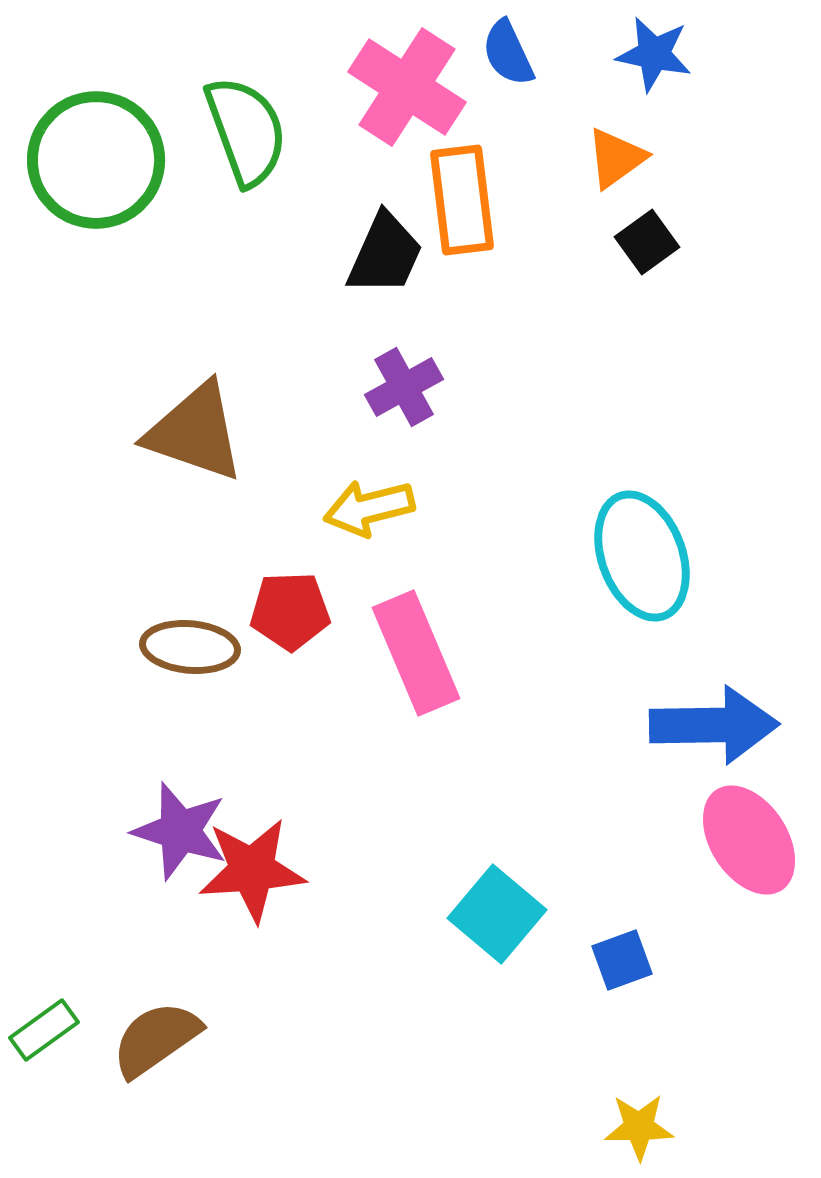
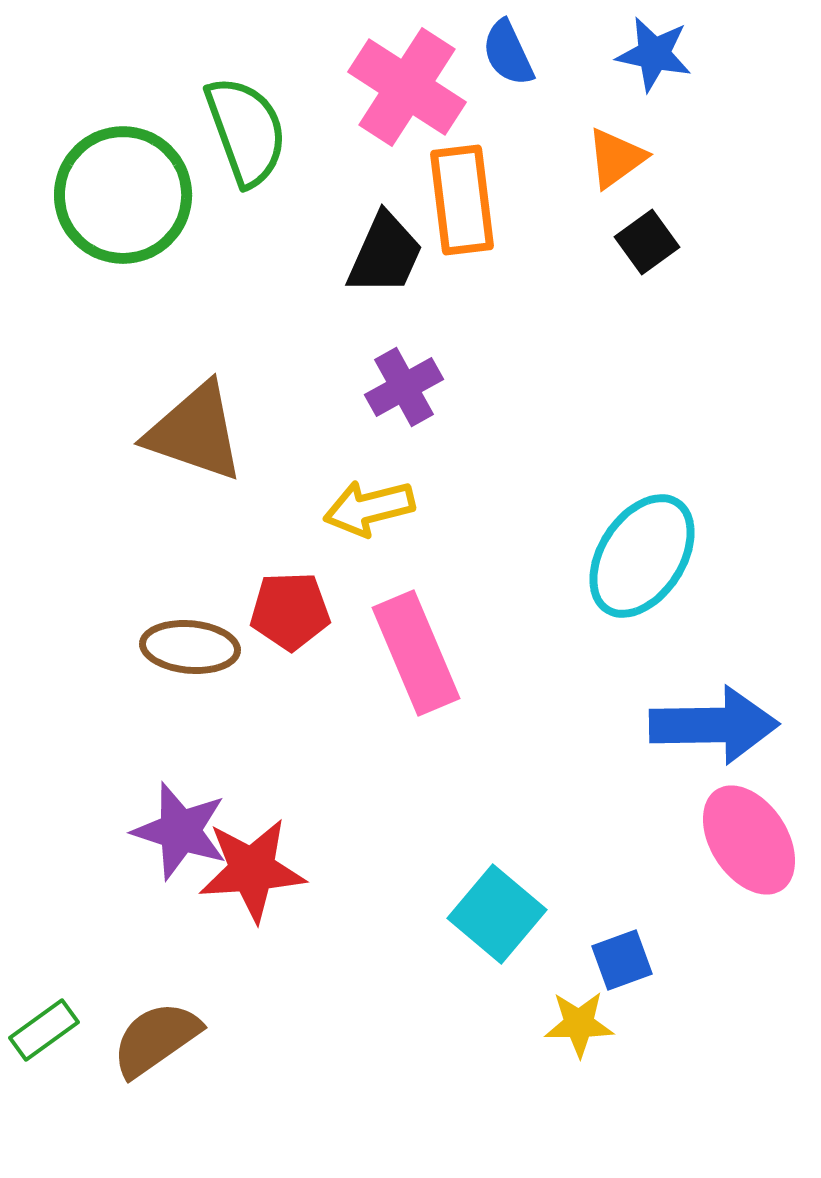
green circle: moved 27 px right, 35 px down
cyan ellipse: rotated 53 degrees clockwise
yellow star: moved 60 px left, 103 px up
